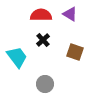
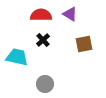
brown square: moved 9 px right, 8 px up; rotated 30 degrees counterclockwise
cyan trapezoid: rotated 40 degrees counterclockwise
